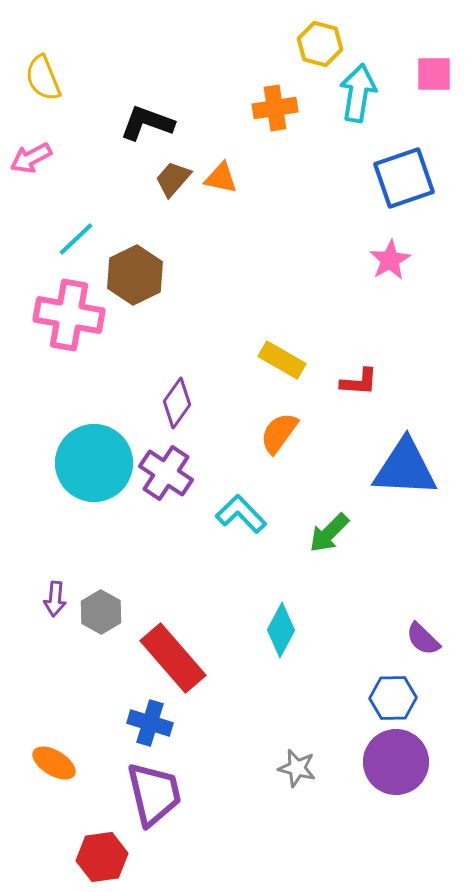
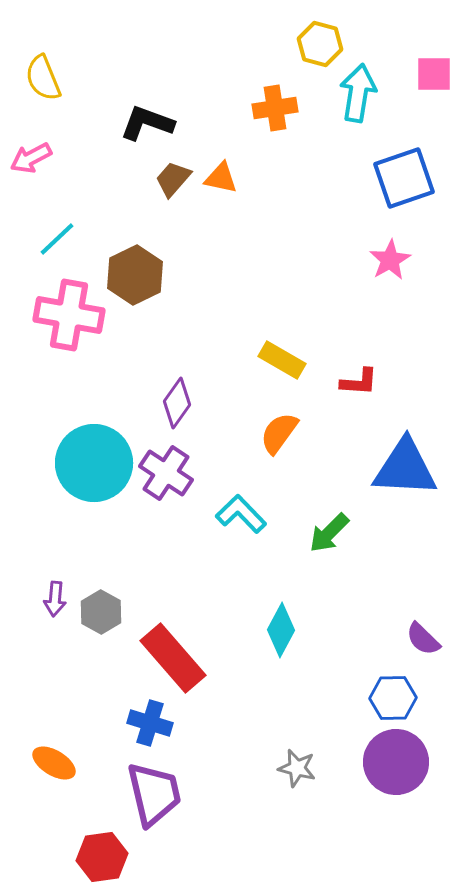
cyan line: moved 19 px left
